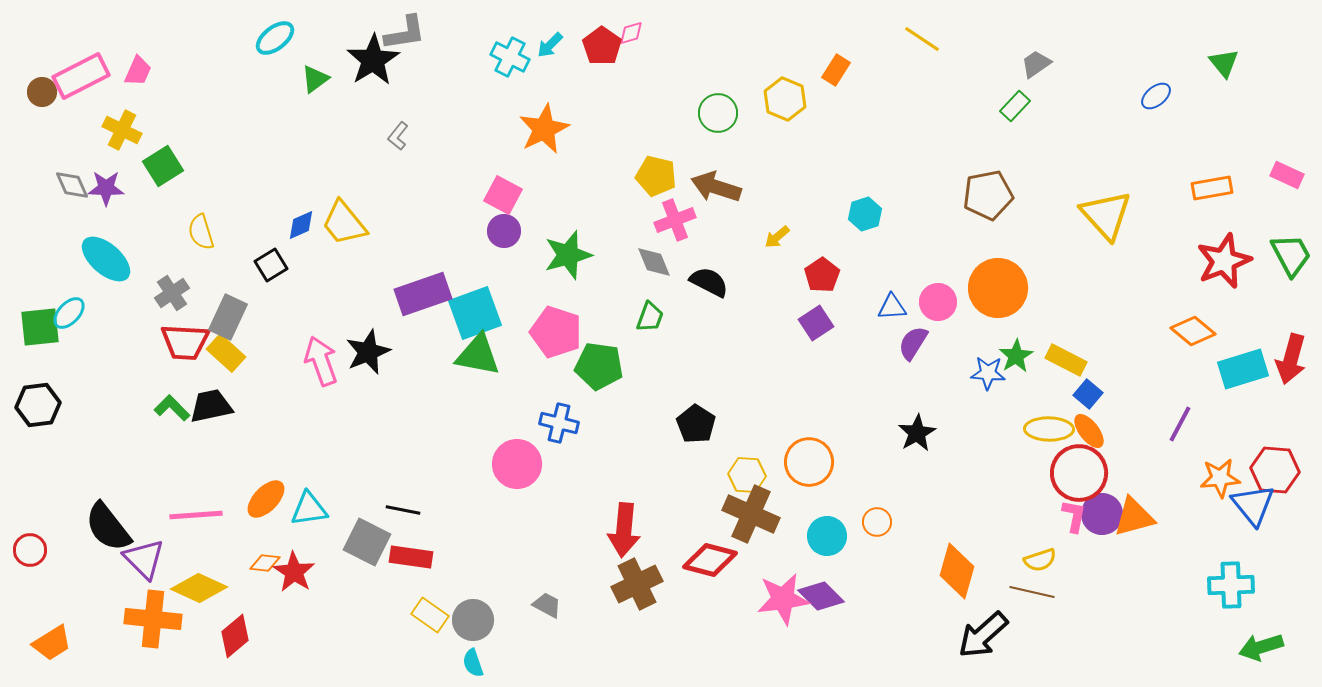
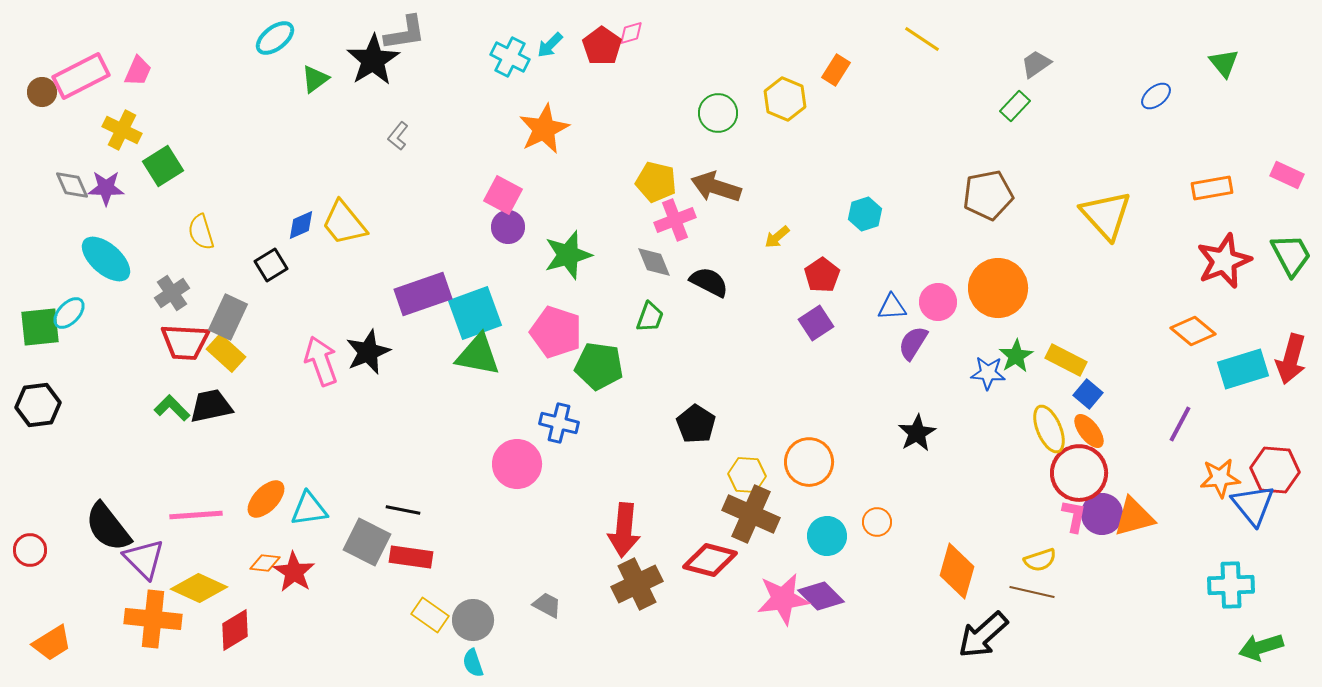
yellow pentagon at (656, 176): moved 6 px down
purple circle at (504, 231): moved 4 px right, 4 px up
yellow ellipse at (1049, 429): rotated 66 degrees clockwise
red diamond at (235, 636): moved 6 px up; rotated 9 degrees clockwise
